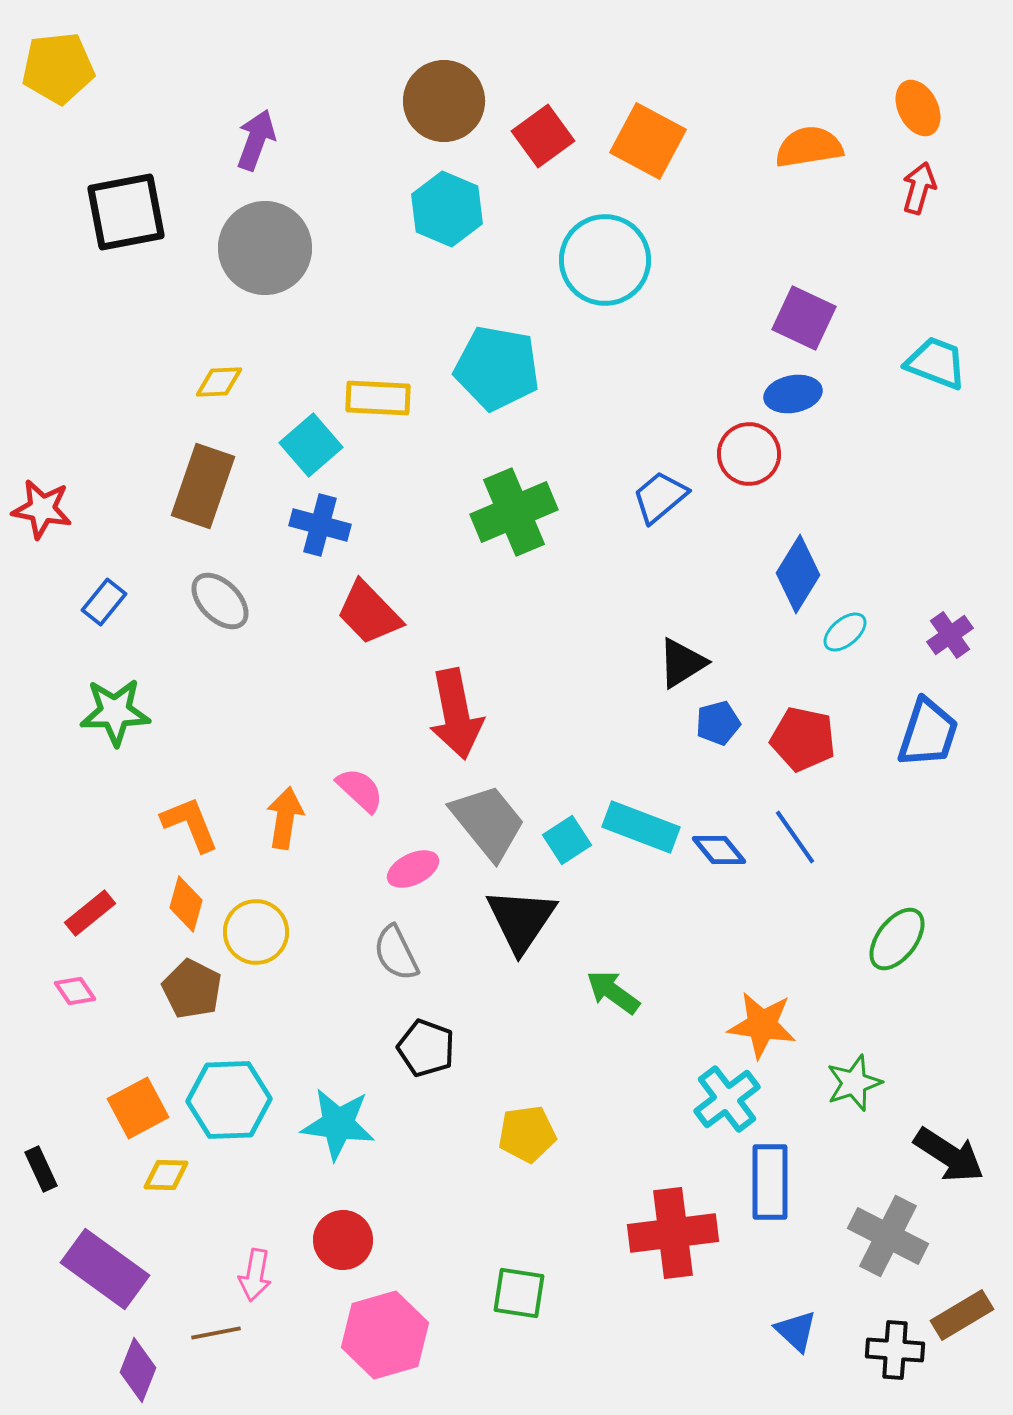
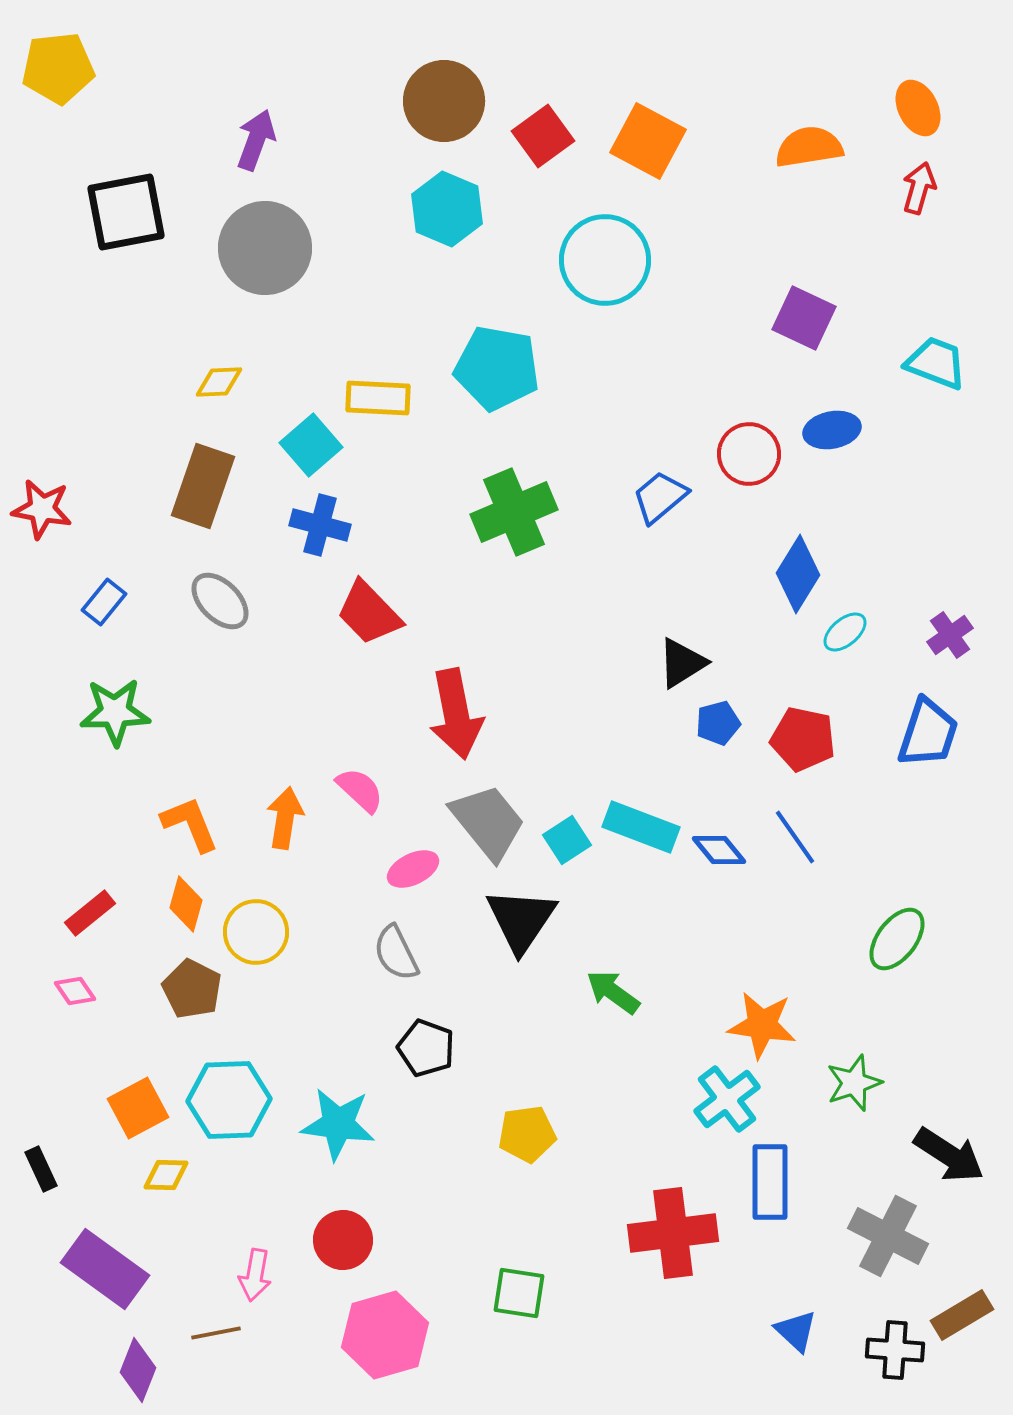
blue ellipse at (793, 394): moved 39 px right, 36 px down
